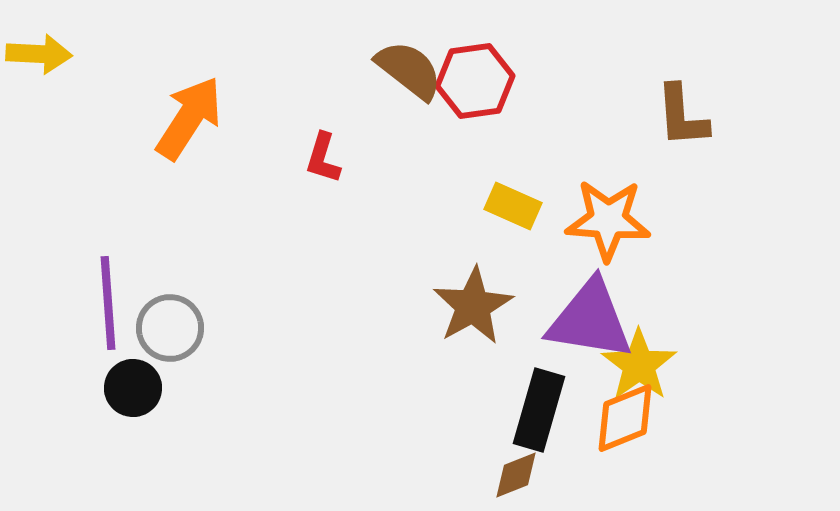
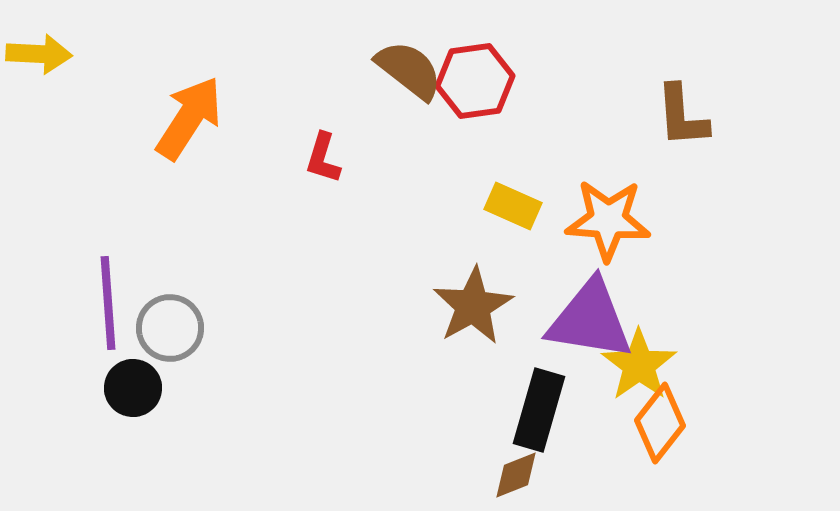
orange diamond: moved 35 px right, 5 px down; rotated 30 degrees counterclockwise
